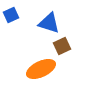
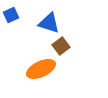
brown square: moved 1 px left; rotated 12 degrees counterclockwise
